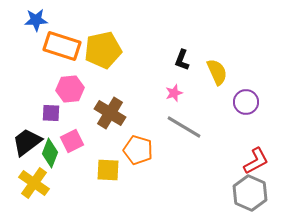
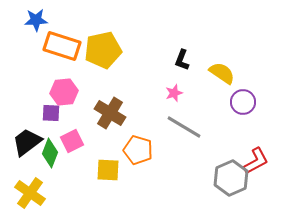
yellow semicircle: moved 5 px right, 1 px down; rotated 32 degrees counterclockwise
pink hexagon: moved 6 px left, 3 px down
purple circle: moved 3 px left
yellow cross: moved 4 px left, 10 px down
gray hexagon: moved 19 px left, 15 px up; rotated 12 degrees clockwise
